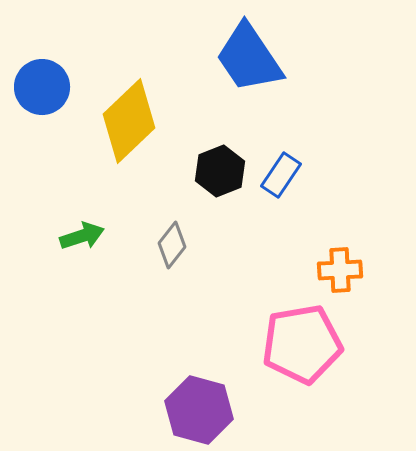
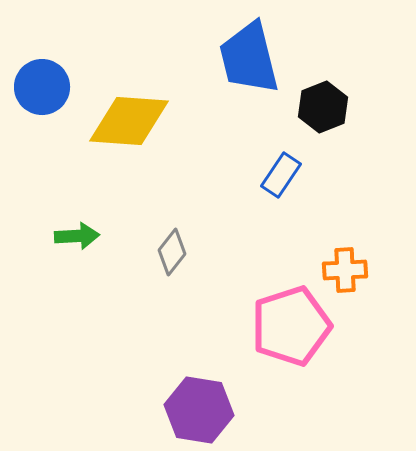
blue trapezoid: rotated 20 degrees clockwise
yellow diamond: rotated 48 degrees clockwise
black hexagon: moved 103 px right, 64 px up
green arrow: moved 5 px left; rotated 15 degrees clockwise
gray diamond: moved 7 px down
orange cross: moved 5 px right
pink pentagon: moved 11 px left, 18 px up; rotated 8 degrees counterclockwise
purple hexagon: rotated 6 degrees counterclockwise
